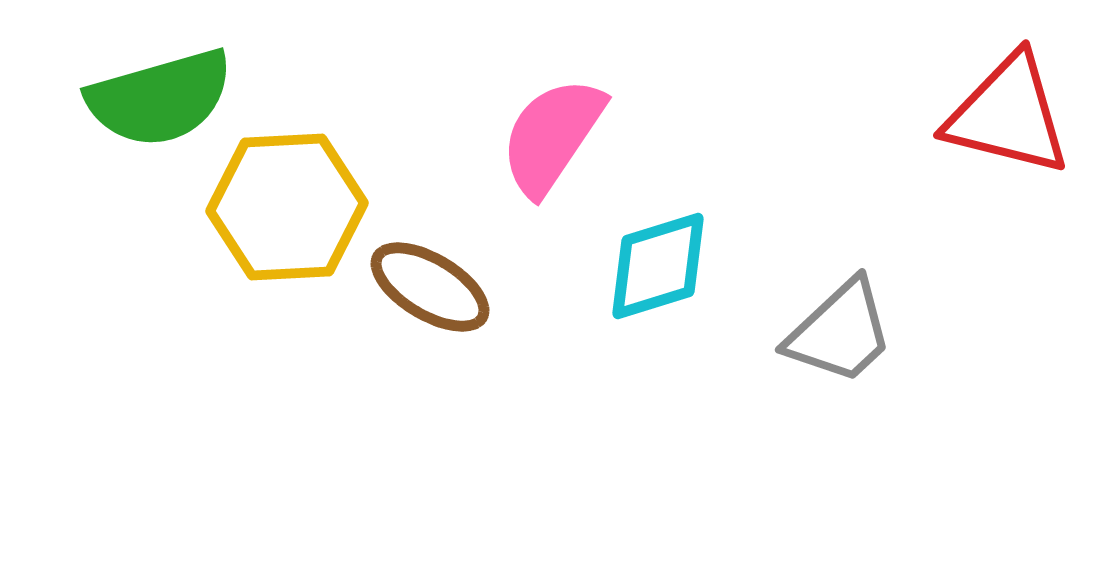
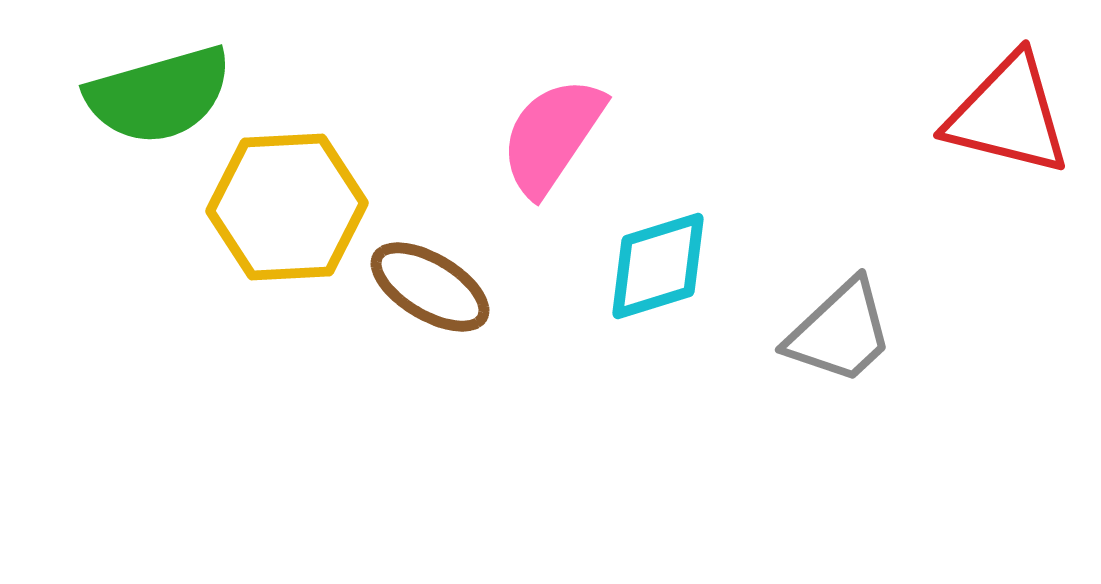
green semicircle: moved 1 px left, 3 px up
